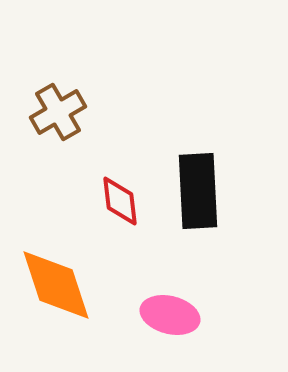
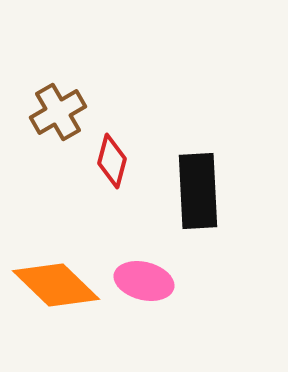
red diamond: moved 8 px left, 40 px up; rotated 22 degrees clockwise
orange diamond: rotated 28 degrees counterclockwise
pink ellipse: moved 26 px left, 34 px up
